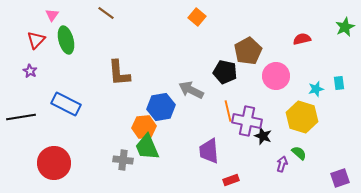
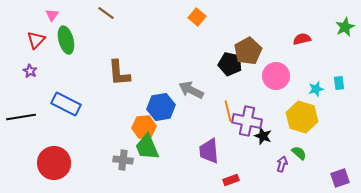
black pentagon: moved 5 px right, 8 px up
